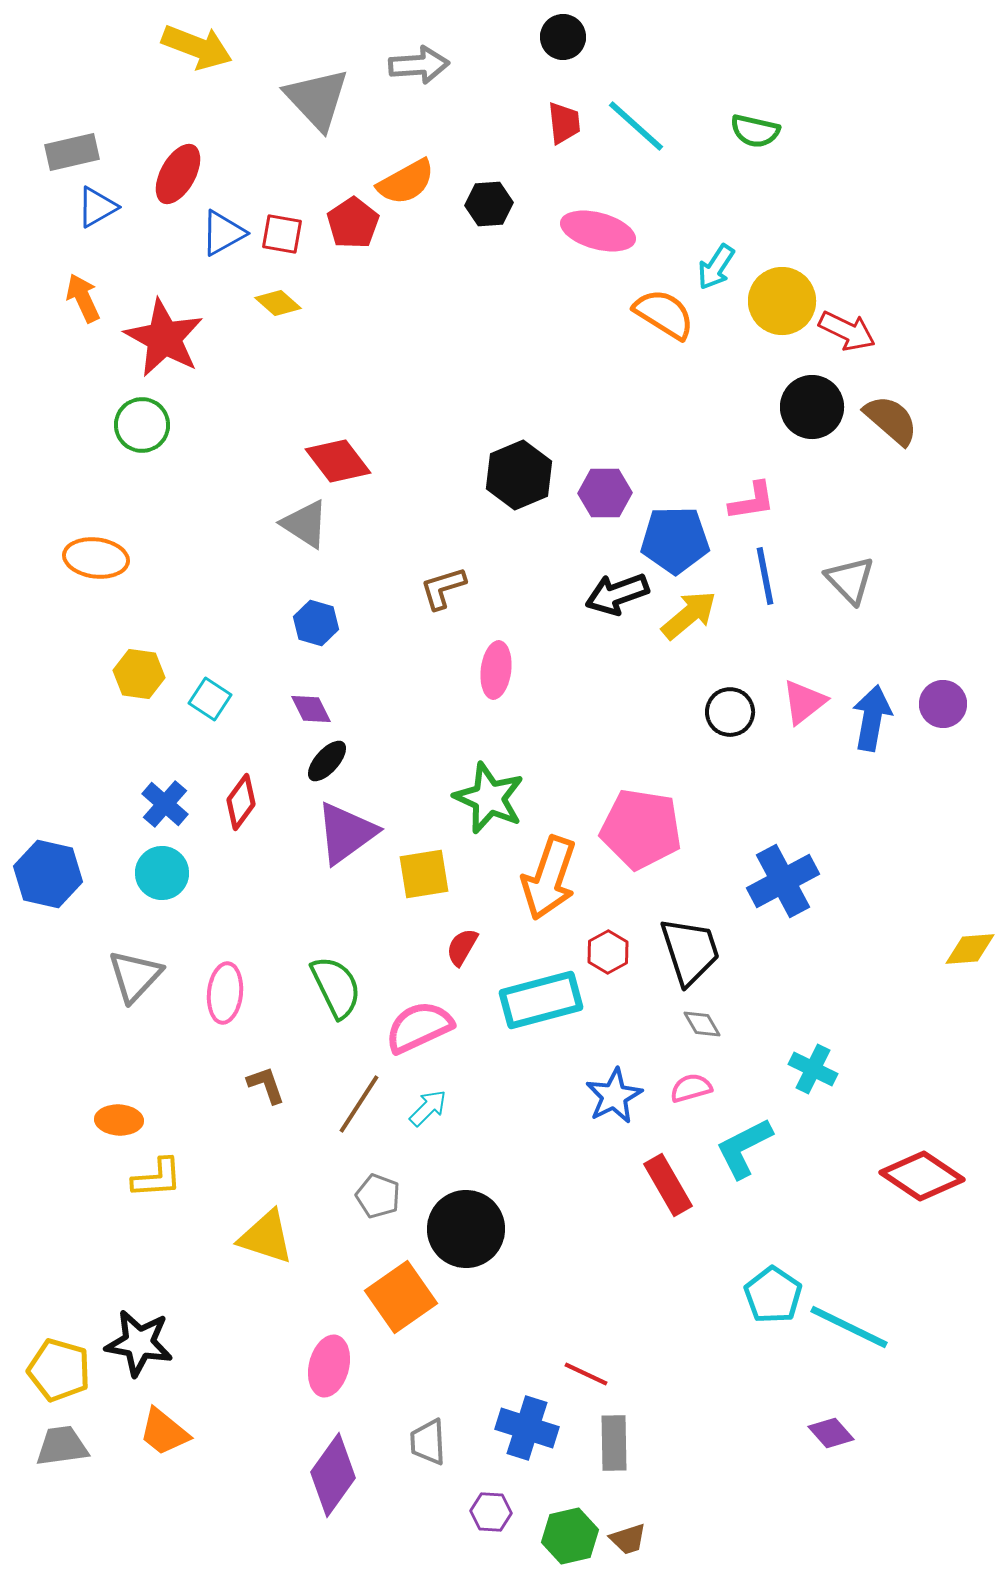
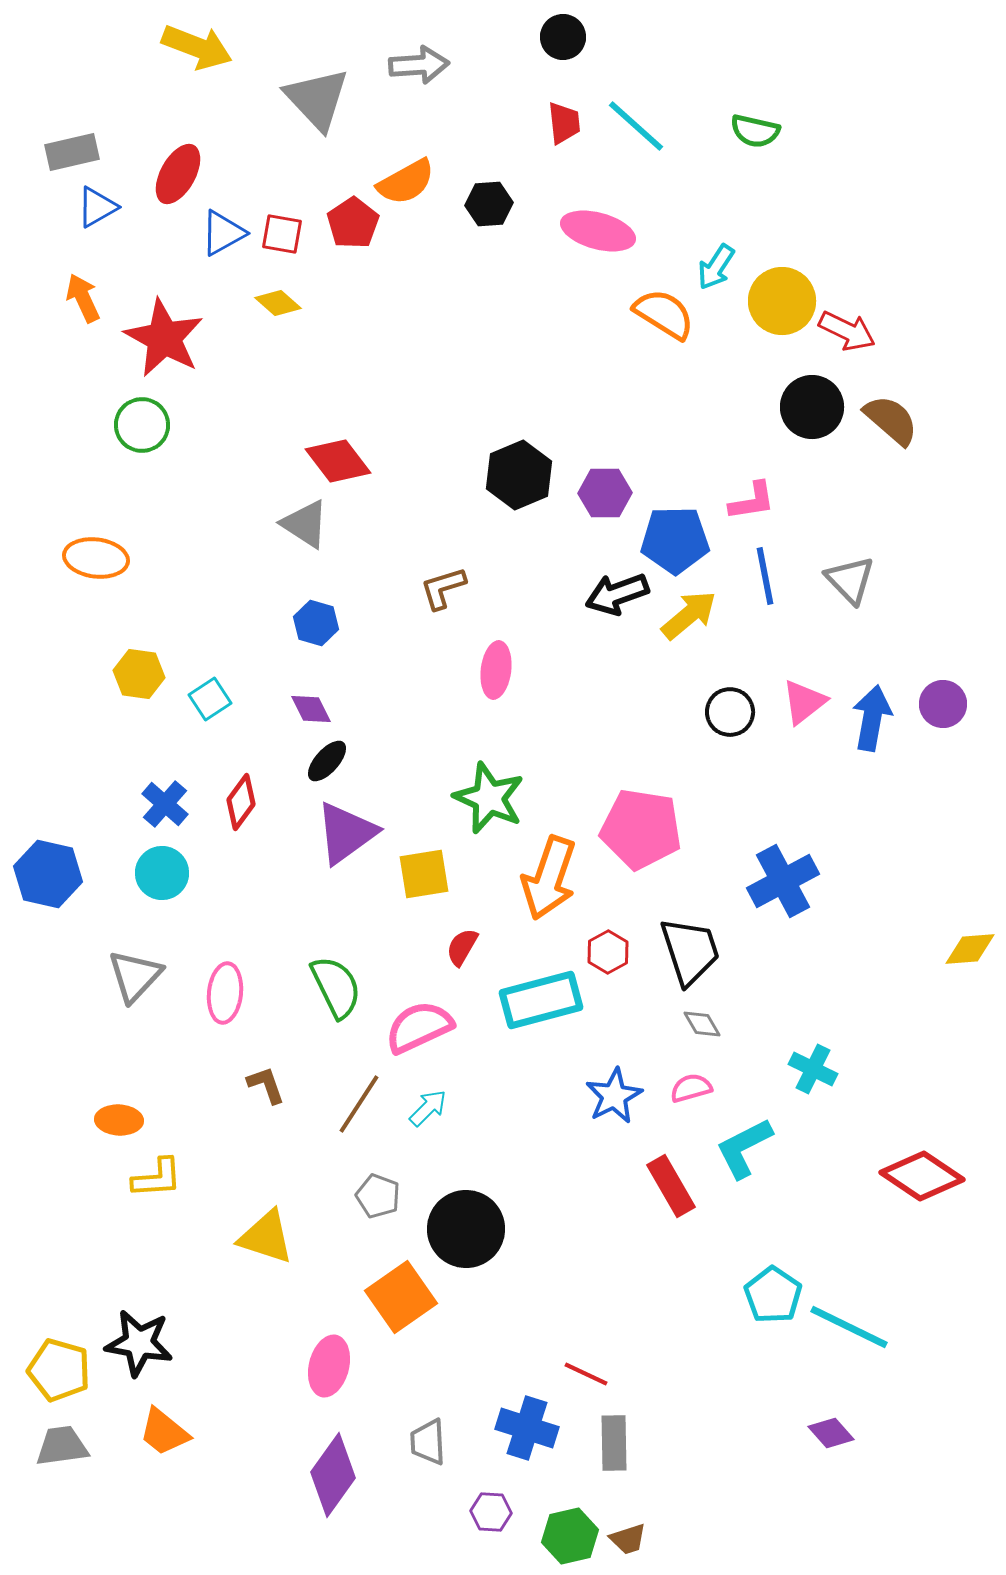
cyan square at (210, 699): rotated 24 degrees clockwise
red rectangle at (668, 1185): moved 3 px right, 1 px down
